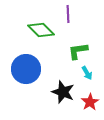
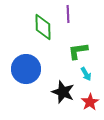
green diamond: moved 2 px right, 3 px up; rotated 44 degrees clockwise
cyan arrow: moved 1 px left, 1 px down
